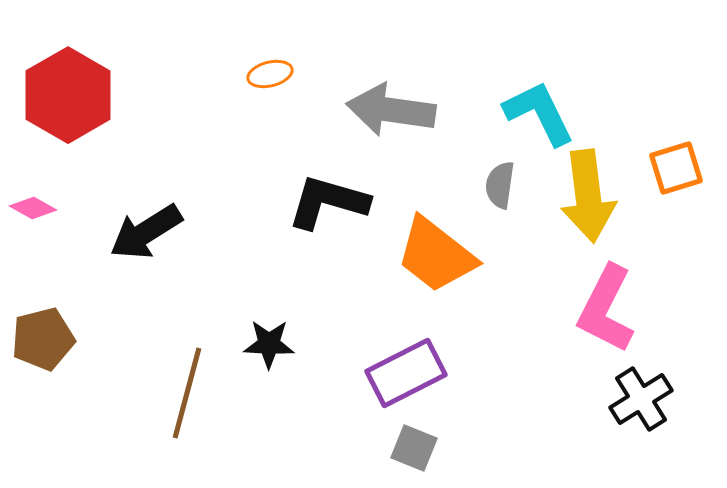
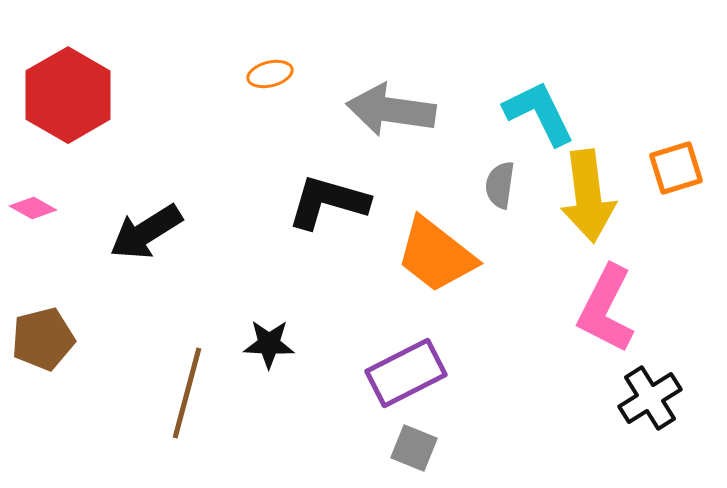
black cross: moved 9 px right, 1 px up
